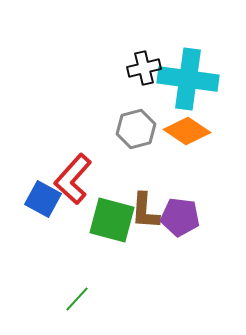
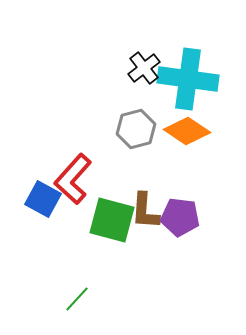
black cross: rotated 24 degrees counterclockwise
